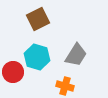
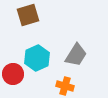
brown square: moved 10 px left, 4 px up; rotated 10 degrees clockwise
cyan hexagon: moved 1 px down; rotated 20 degrees clockwise
red circle: moved 2 px down
